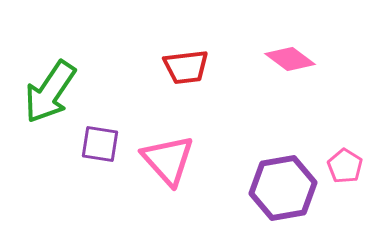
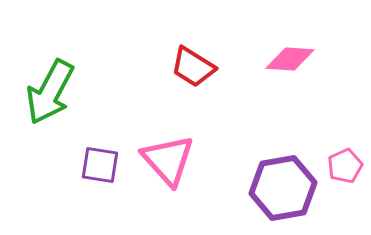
pink diamond: rotated 33 degrees counterclockwise
red trapezoid: moved 7 px right; rotated 39 degrees clockwise
green arrow: rotated 6 degrees counterclockwise
purple square: moved 21 px down
pink pentagon: rotated 16 degrees clockwise
